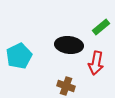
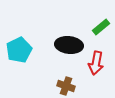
cyan pentagon: moved 6 px up
